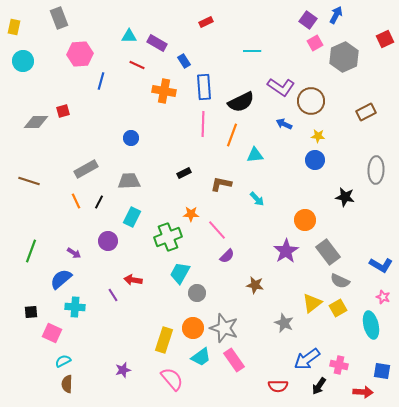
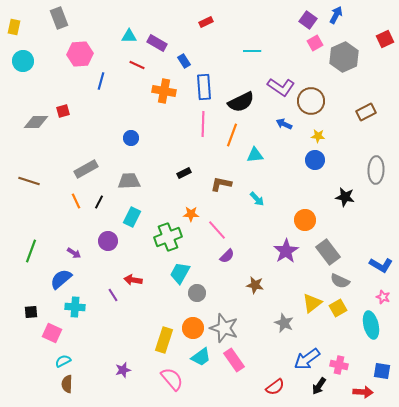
red semicircle at (278, 386): moved 3 px left, 1 px down; rotated 36 degrees counterclockwise
